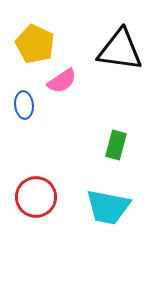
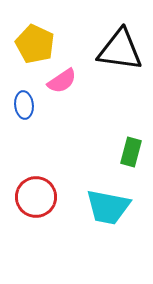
green rectangle: moved 15 px right, 7 px down
